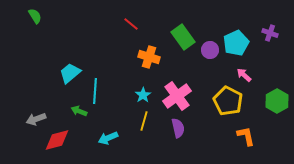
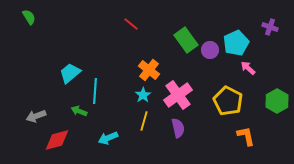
green semicircle: moved 6 px left, 1 px down
purple cross: moved 6 px up
green rectangle: moved 3 px right, 3 px down
orange cross: moved 13 px down; rotated 20 degrees clockwise
pink arrow: moved 4 px right, 7 px up
pink cross: moved 1 px right, 1 px up
gray arrow: moved 3 px up
